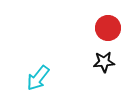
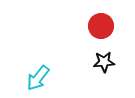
red circle: moved 7 px left, 2 px up
